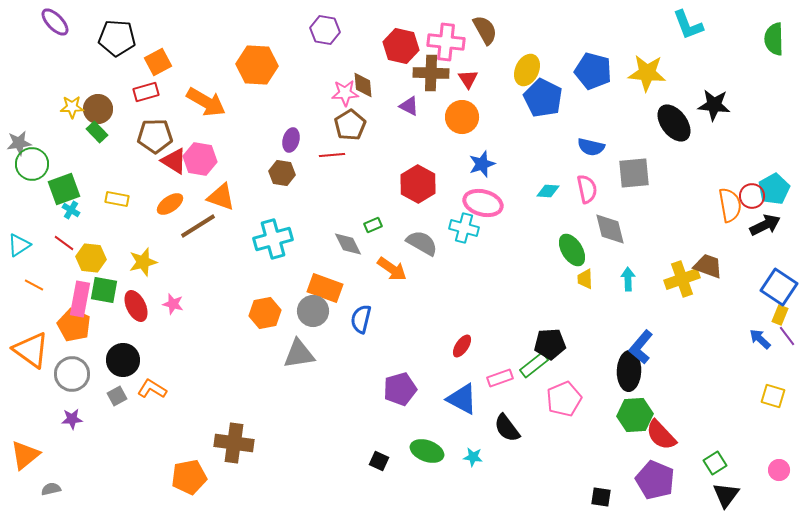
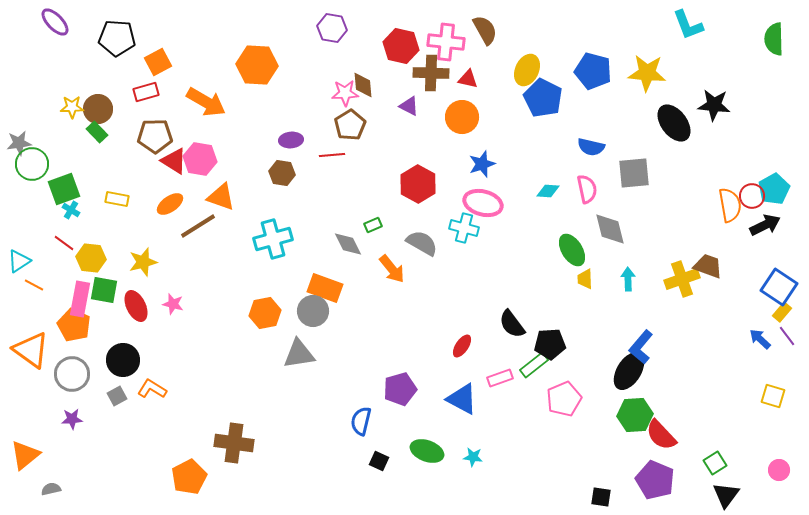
purple hexagon at (325, 30): moved 7 px right, 2 px up
red triangle at (468, 79): rotated 45 degrees counterclockwise
purple ellipse at (291, 140): rotated 70 degrees clockwise
cyan triangle at (19, 245): moved 16 px down
orange arrow at (392, 269): rotated 16 degrees clockwise
yellow rectangle at (780, 315): moved 2 px right, 3 px up; rotated 18 degrees clockwise
blue semicircle at (361, 319): moved 102 px down
black ellipse at (629, 371): rotated 30 degrees clockwise
black semicircle at (507, 428): moved 5 px right, 104 px up
orange pentagon at (189, 477): rotated 16 degrees counterclockwise
